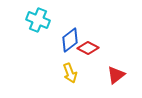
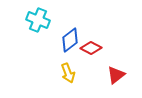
red diamond: moved 3 px right
yellow arrow: moved 2 px left
